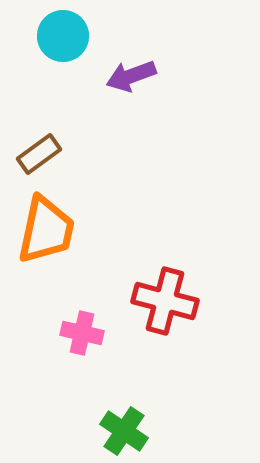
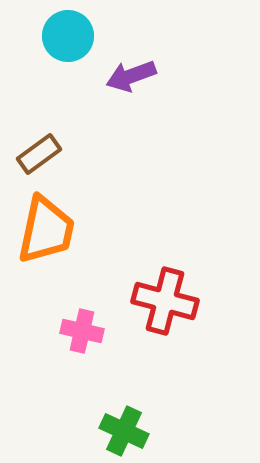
cyan circle: moved 5 px right
pink cross: moved 2 px up
green cross: rotated 9 degrees counterclockwise
